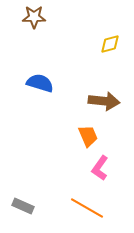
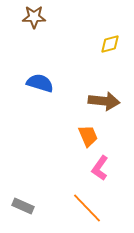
orange line: rotated 16 degrees clockwise
